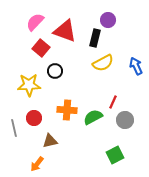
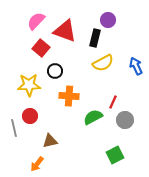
pink semicircle: moved 1 px right, 1 px up
orange cross: moved 2 px right, 14 px up
red circle: moved 4 px left, 2 px up
